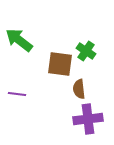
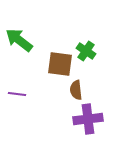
brown semicircle: moved 3 px left, 1 px down
